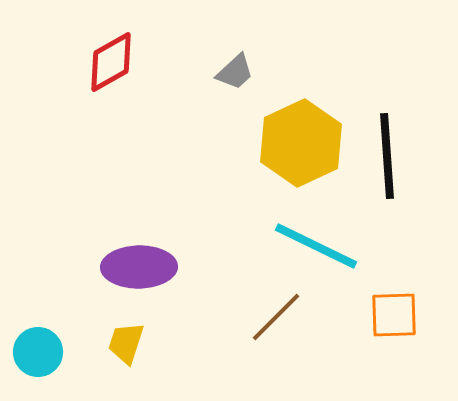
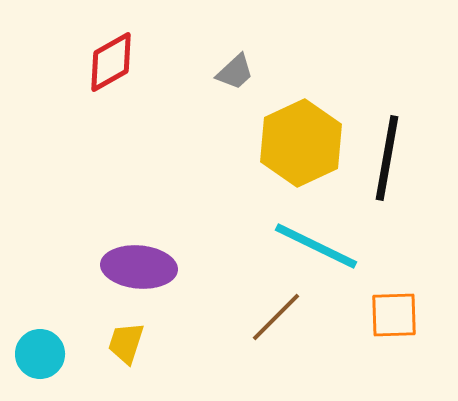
black line: moved 2 px down; rotated 14 degrees clockwise
purple ellipse: rotated 6 degrees clockwise
cyan circle: moved 2 px right, 2 px down
